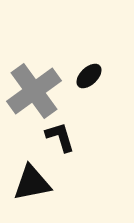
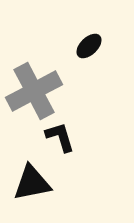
black ellipse: moved 30 px up
gray cross: rotated 8 degrees clockwise
